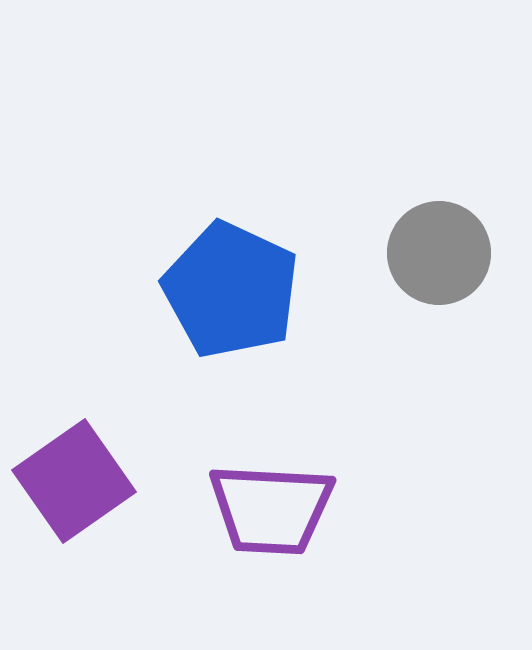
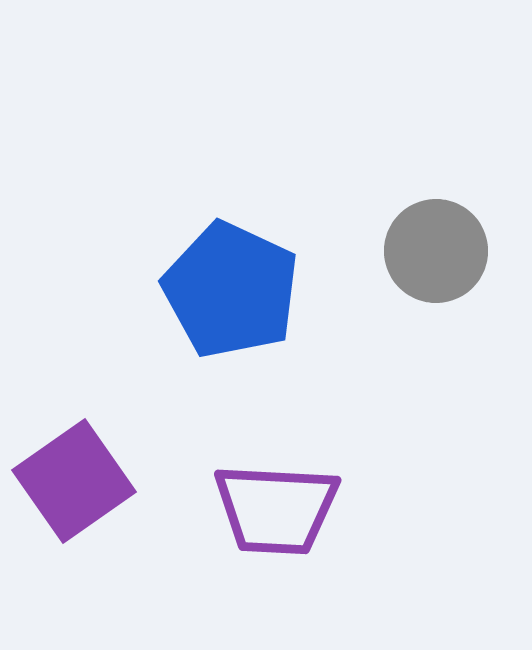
gray circle: moved 3 px left, 2 px up
purple trapezoid: moved 5 px right
